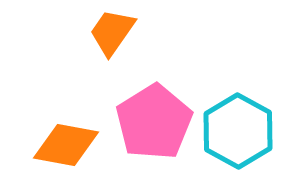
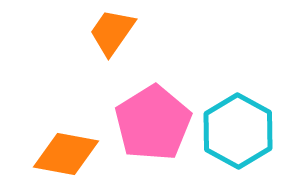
pink pentagon: moved 1 px left, 1 px down
orange diamond: moved 9 px down
